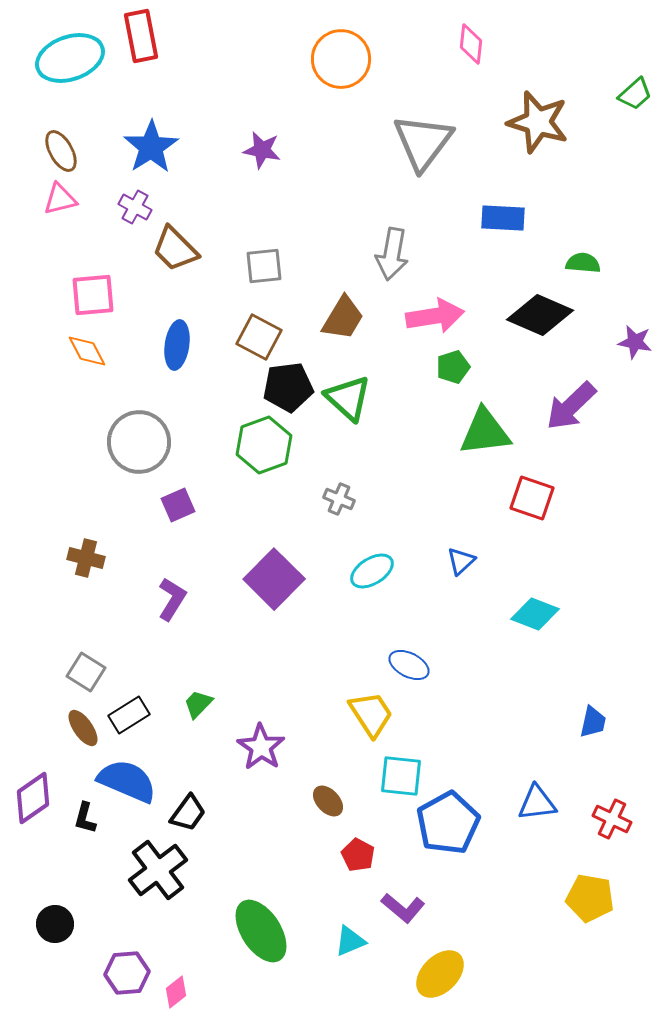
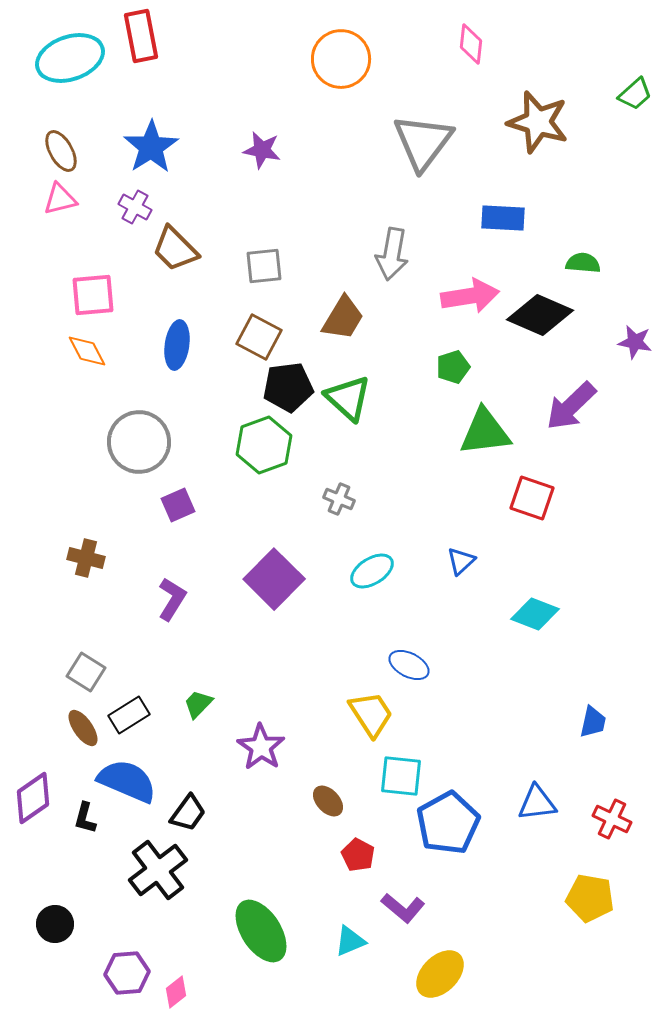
pink arrow at (435, 316): moved 35 px right, 20 px up
